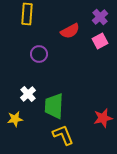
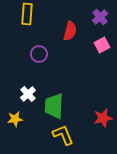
red semicircle: rotated 48 degrees counterclockwise
pink square: moved 2 px right, 4 px down
